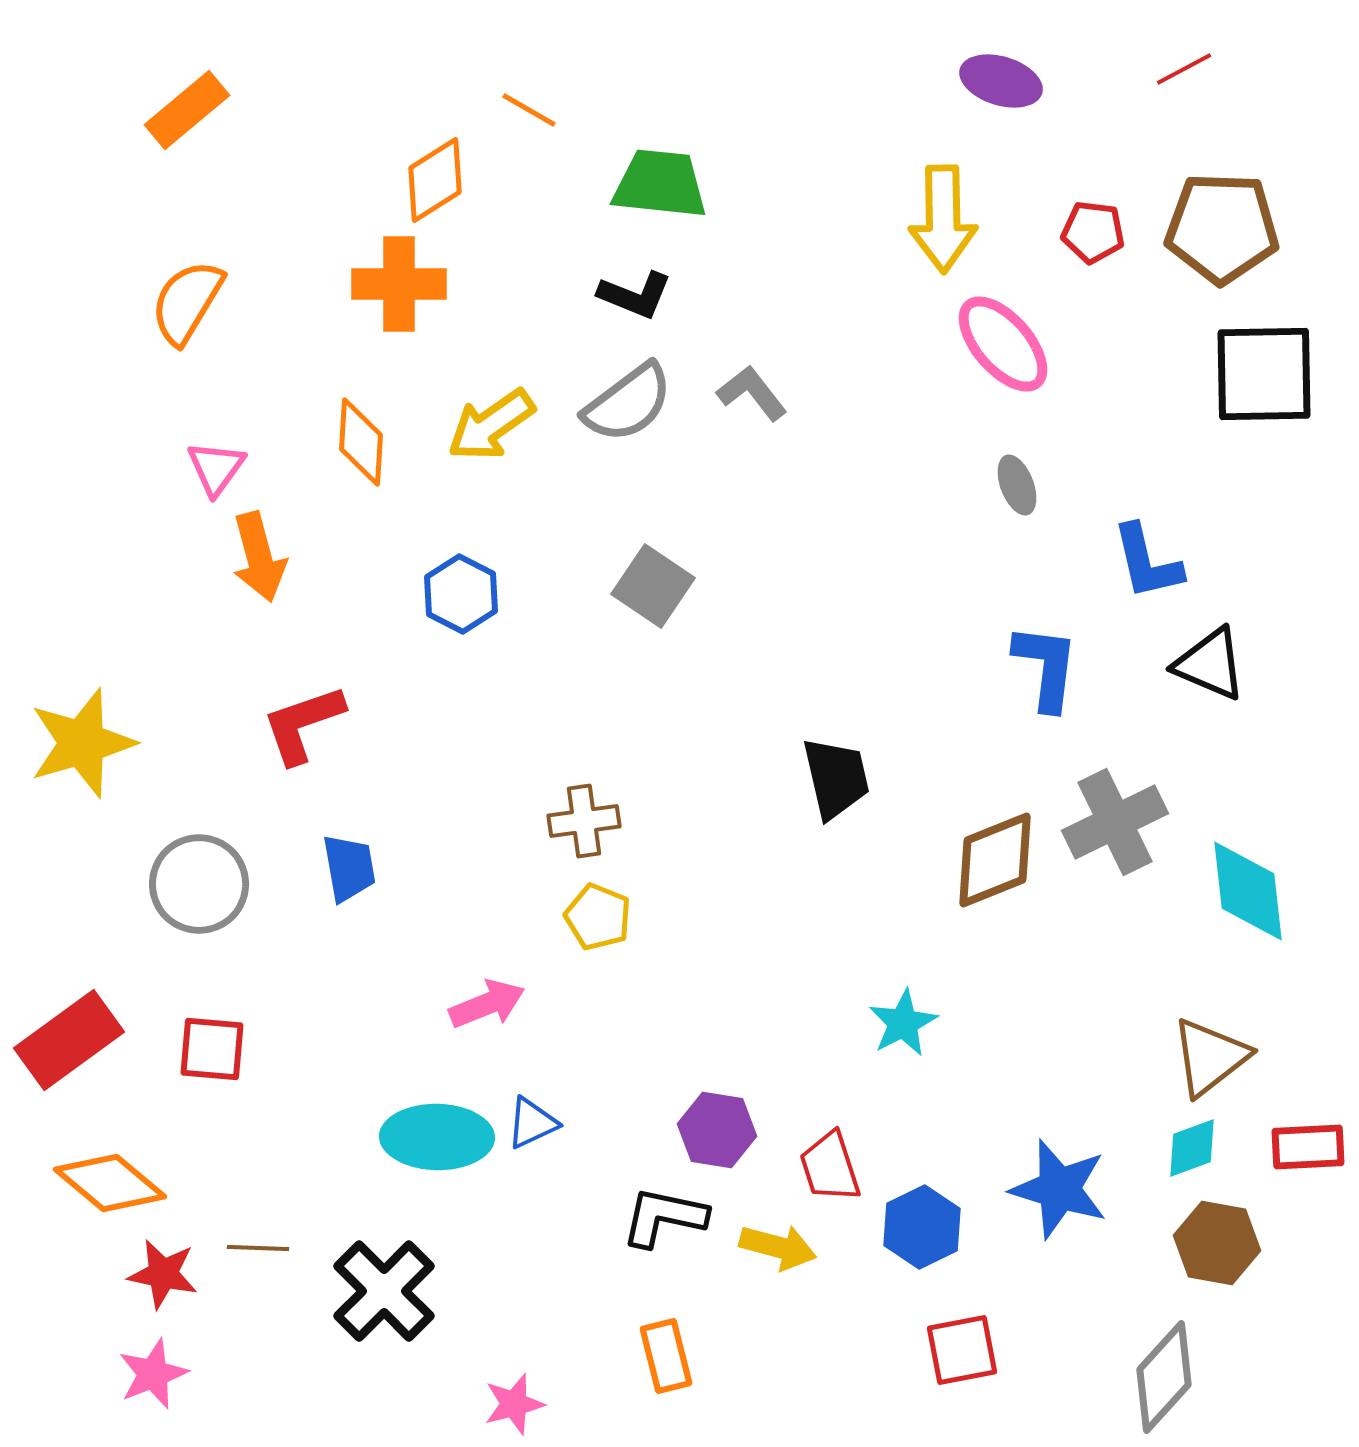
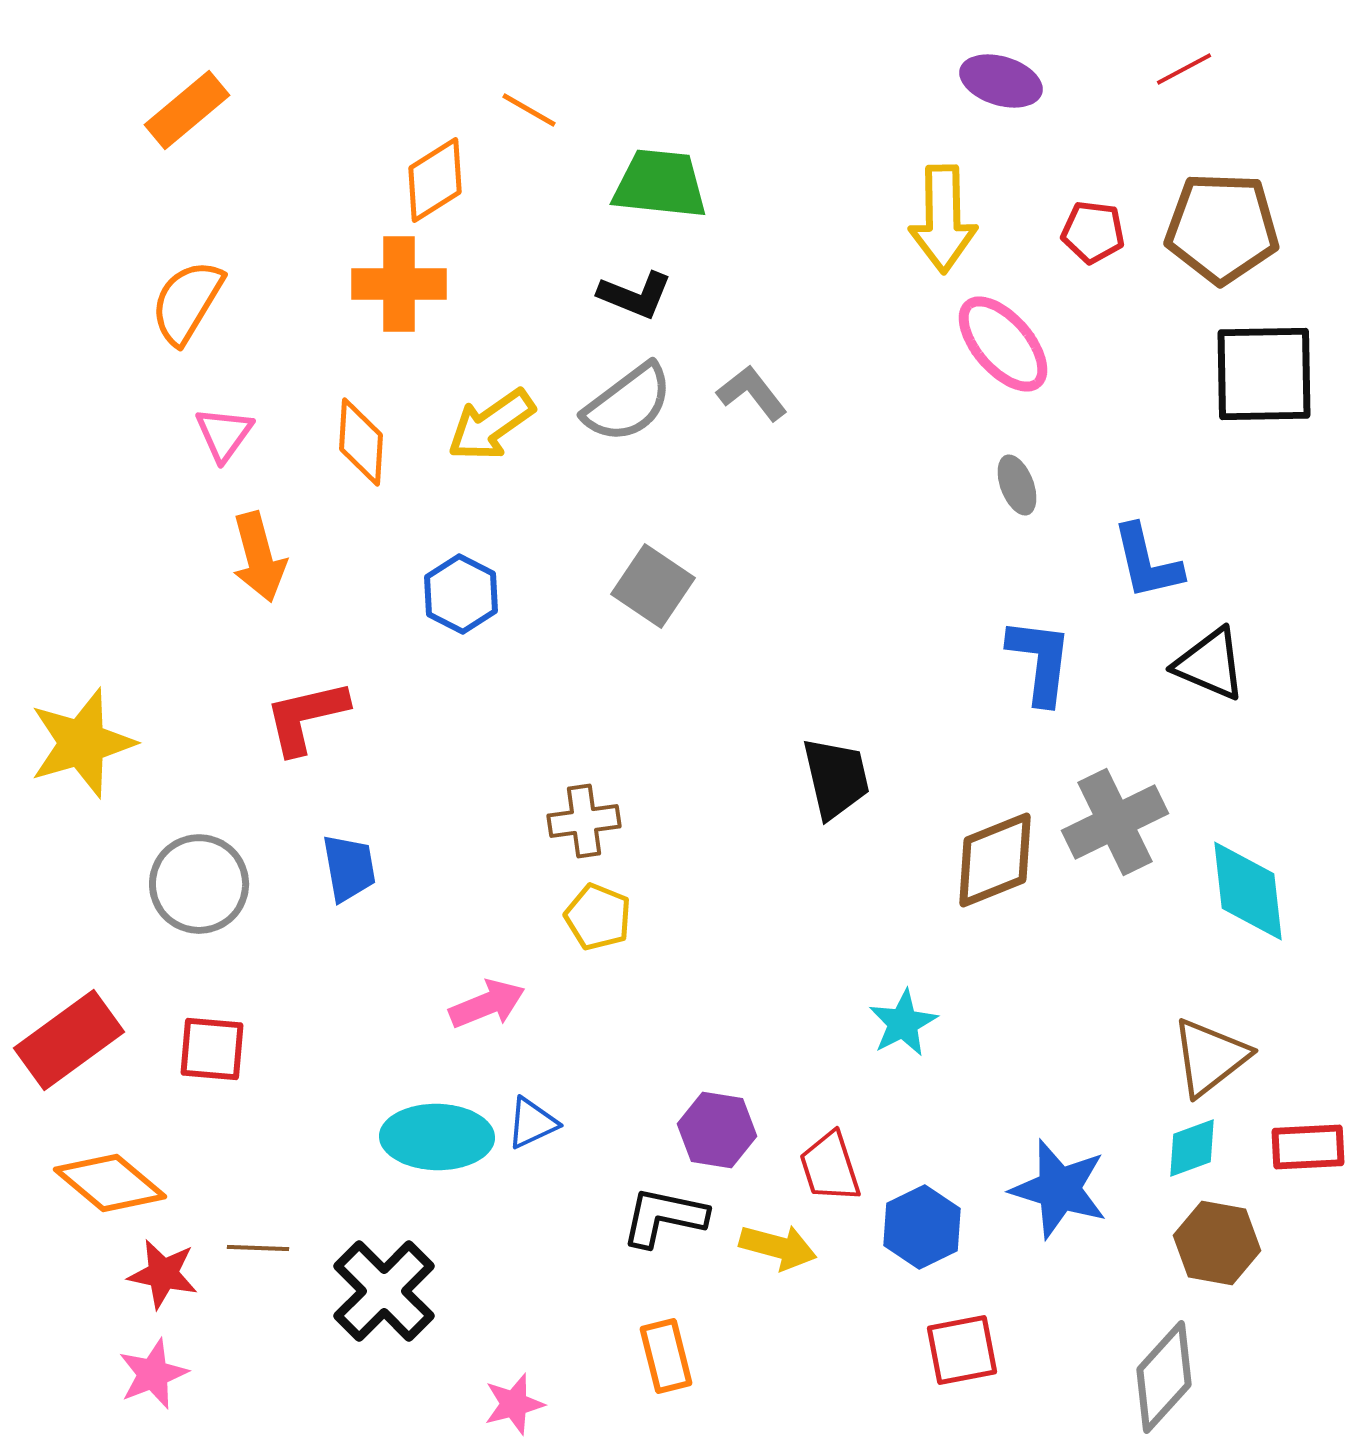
pink triangle at (216, 468): moved 8 px right, 34 px up
blue L-shape at (1046, 667): moved 6 px left, 6 px up
red L-shape at (303, 724): moved 3 px right, 7 px up; rotated 6 degrees clockwise
